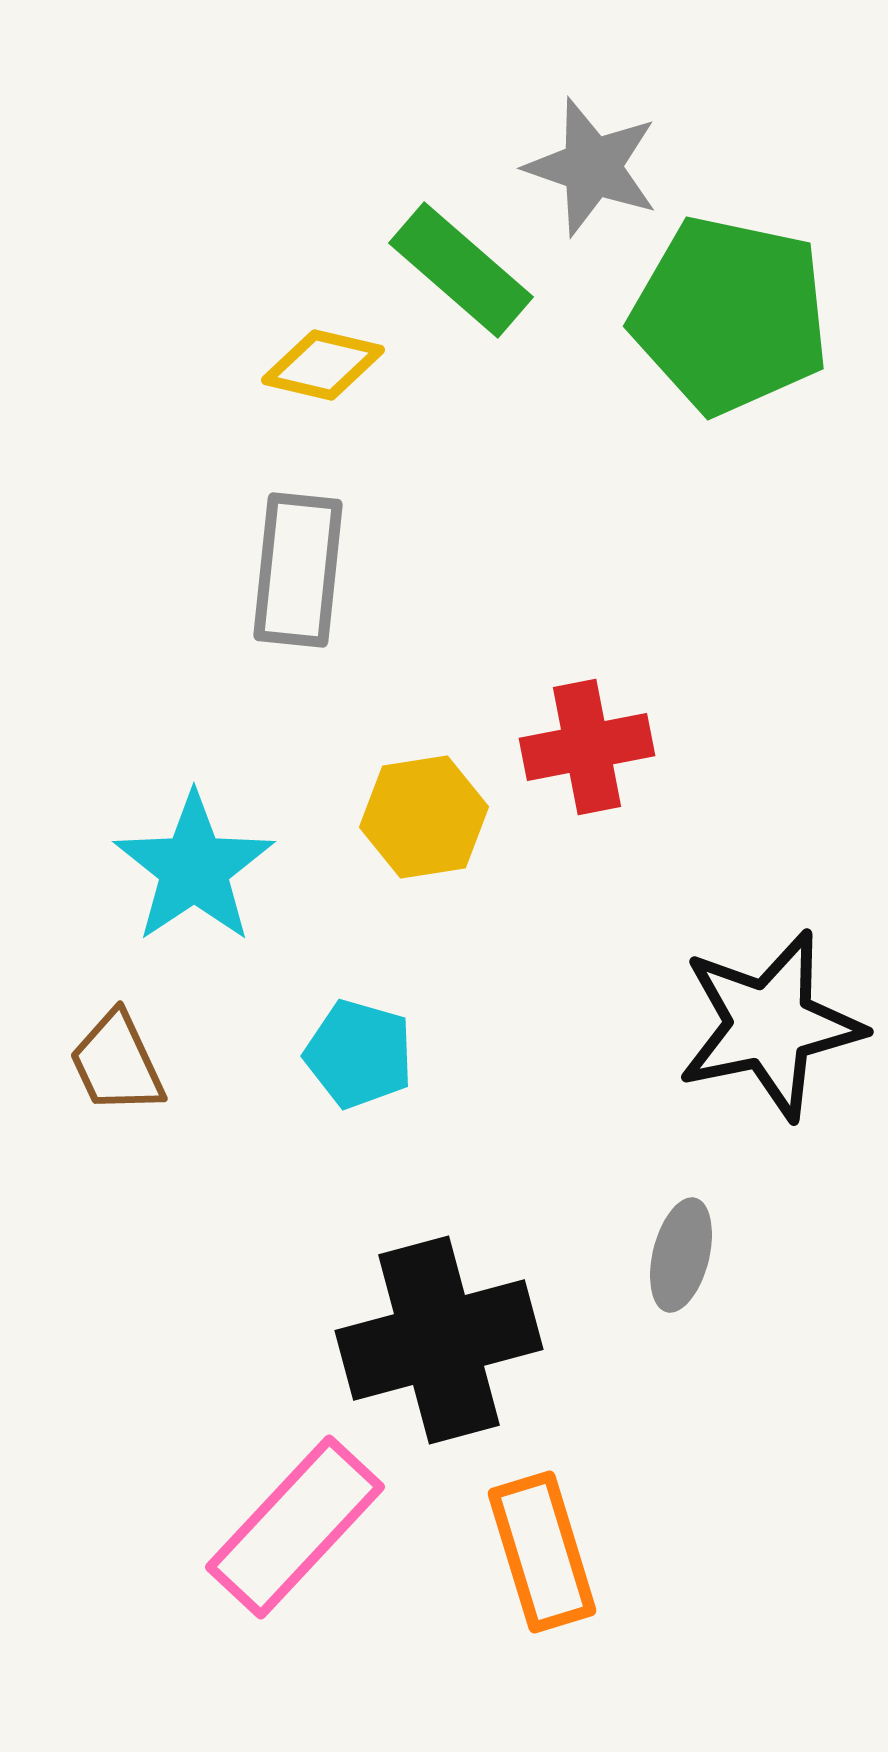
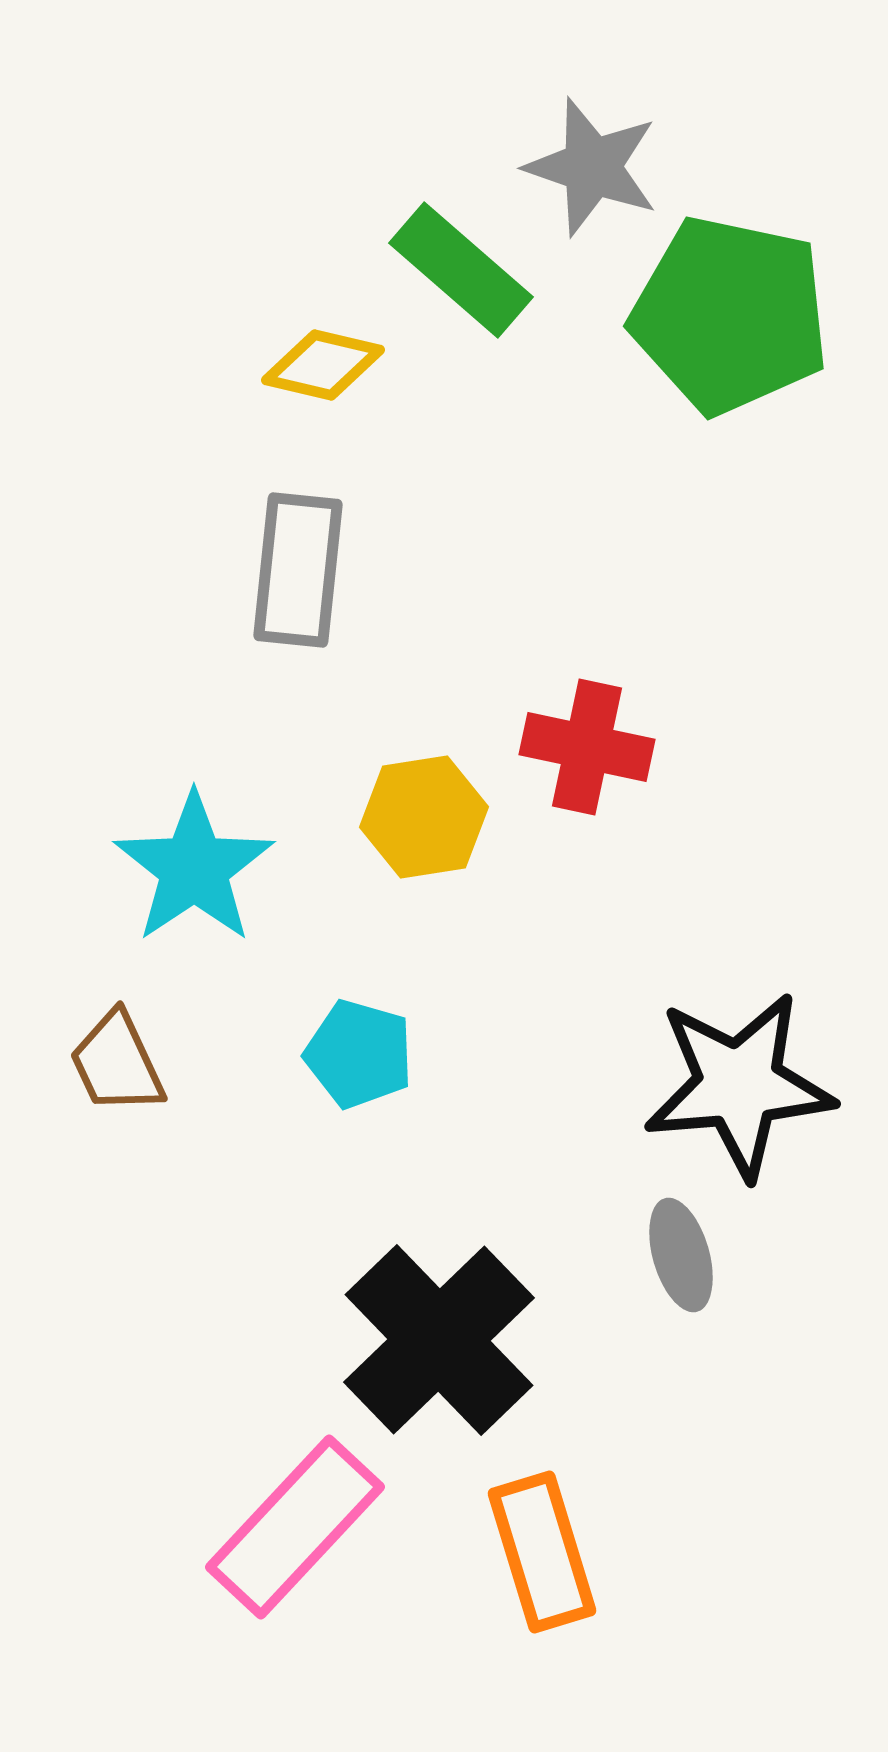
red cross: rotated 23 degrees clockwise
black star: moved 31 px left, 60 px down; rotated 7 degrees clockwise
gray ellipse: rotated 30 degrees counterclockwise
black cross: rotated 29 degrees counterclockwise
